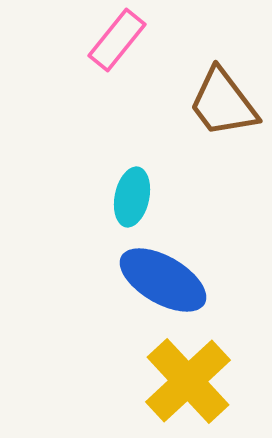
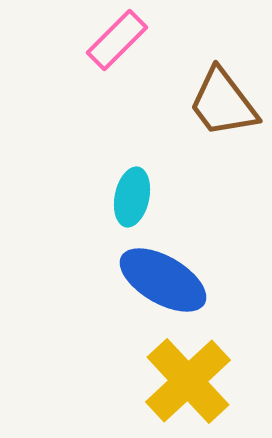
pink rectangle: rotated 6 degrees clockwise
